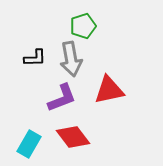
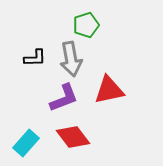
green pentagon: moved 3 px right, 1 px up
purple L-shape: moved 2 px right
cyan rectangle: moved 3 px left, 1 px up; rotated 12 degrees clockwise
